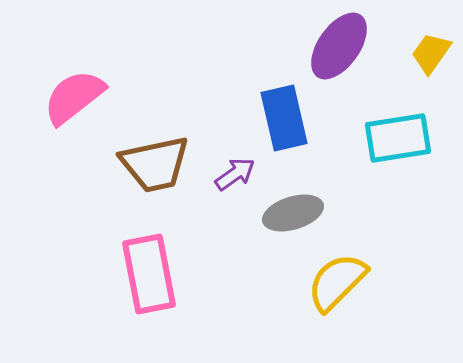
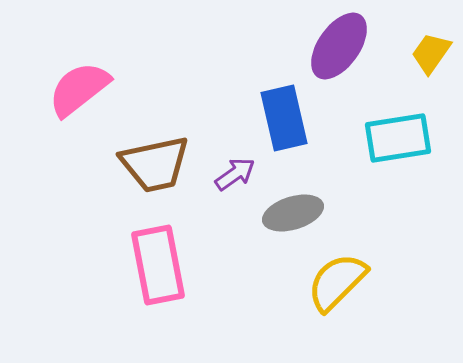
pink semicircle: moved 5 px right, 8 px up
pink rectangle: moved 9 px right, 9 px up
